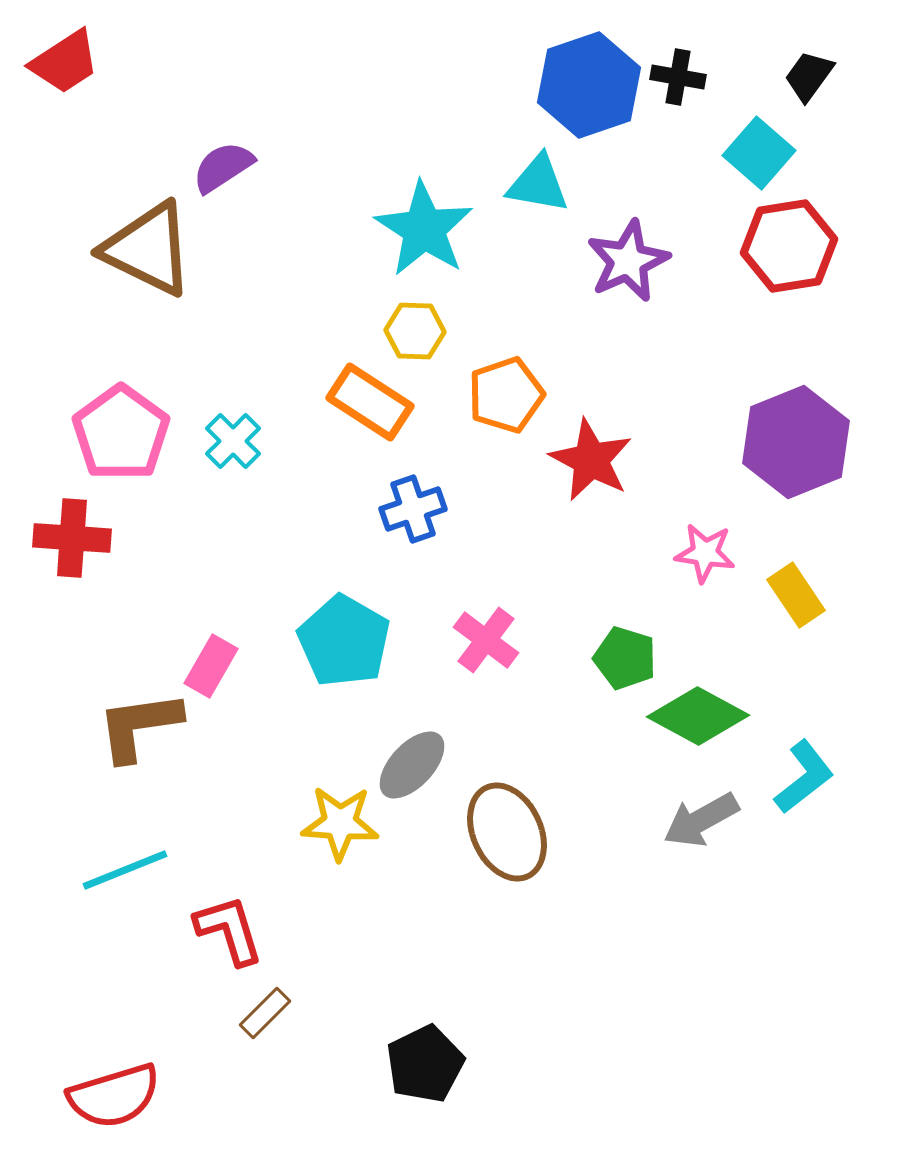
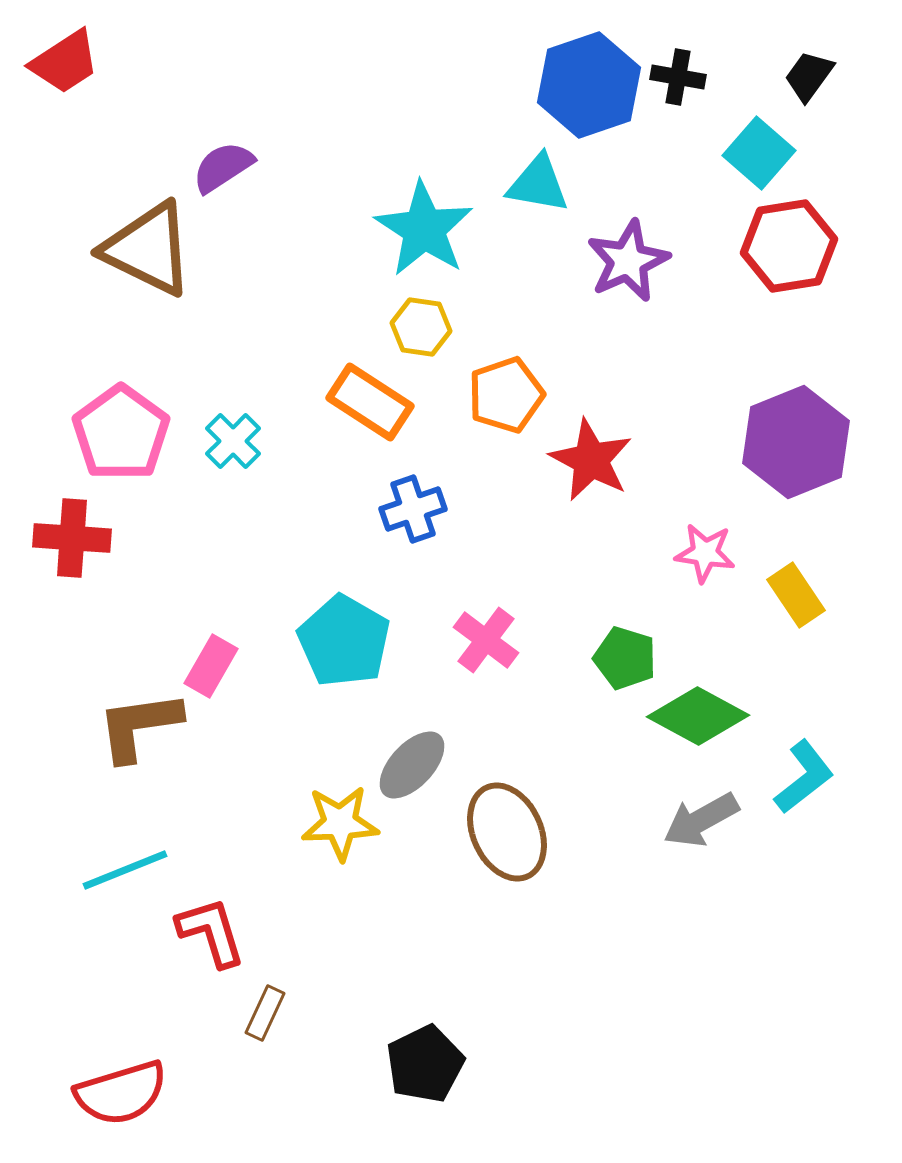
yellow hexagon: moved 6 px right, 4 px up; rotated 6 degrees clockwise
yellow star: rotated 6 degrees counterclockwise
red L-shape: moved 18 px left, 2 px down
brown rectangle: rotated 20 degrees counterclockwise
red semicircle: moved 7 px right, 3 px up
